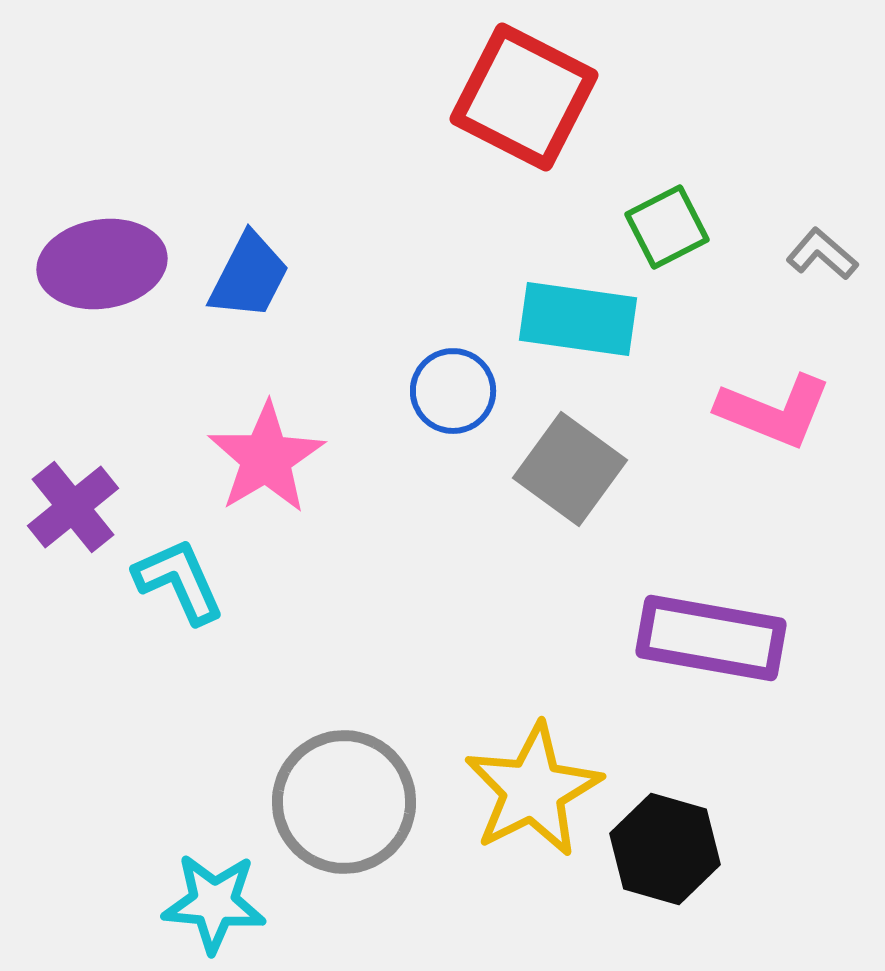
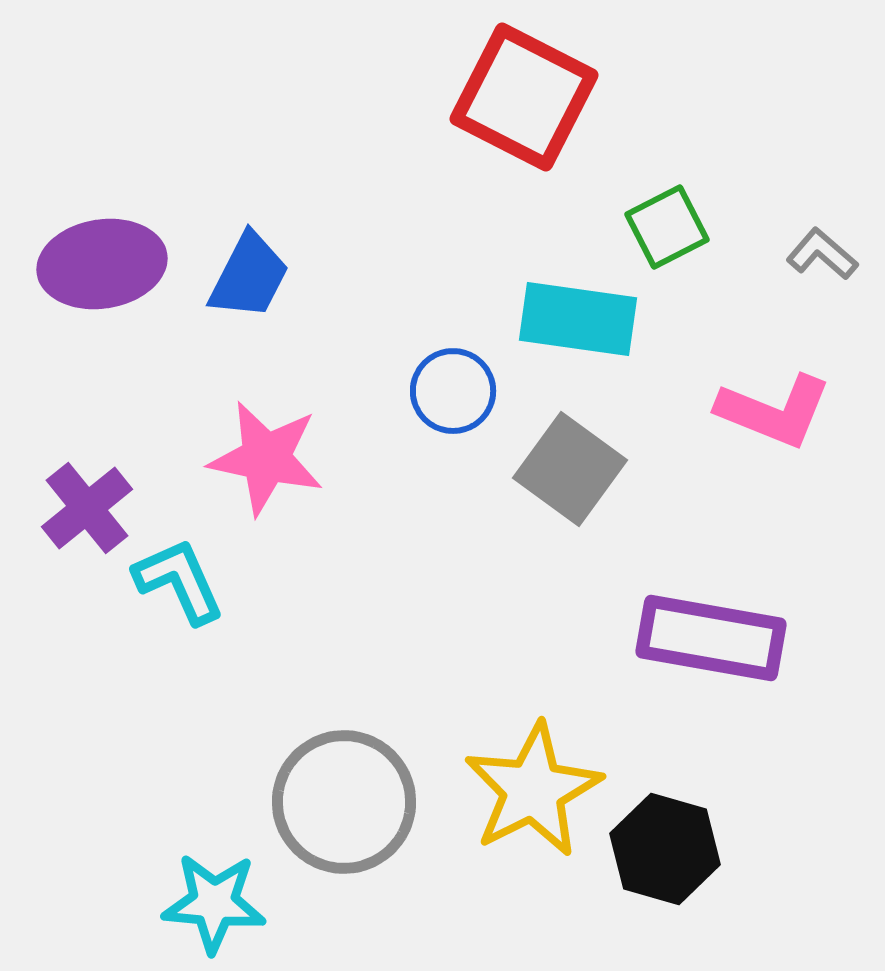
pink star: rotated 29 degrees counterclockwise
purple cross: moved 14 px right, 1 px down
